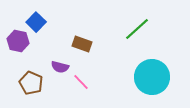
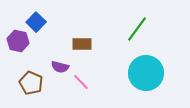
green line: rotated 12 degrees counterclockwise
brown rectangle: rotated 18 degrees counterclockwise
cyan circle: moved 6 px left, 4 px up
